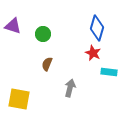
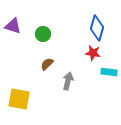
red star: rotated 14 degrees counterclockwise
brown semicircle: rotated 24 degrees clockwise
gray arrow: moved 2 px left, 7 px up
